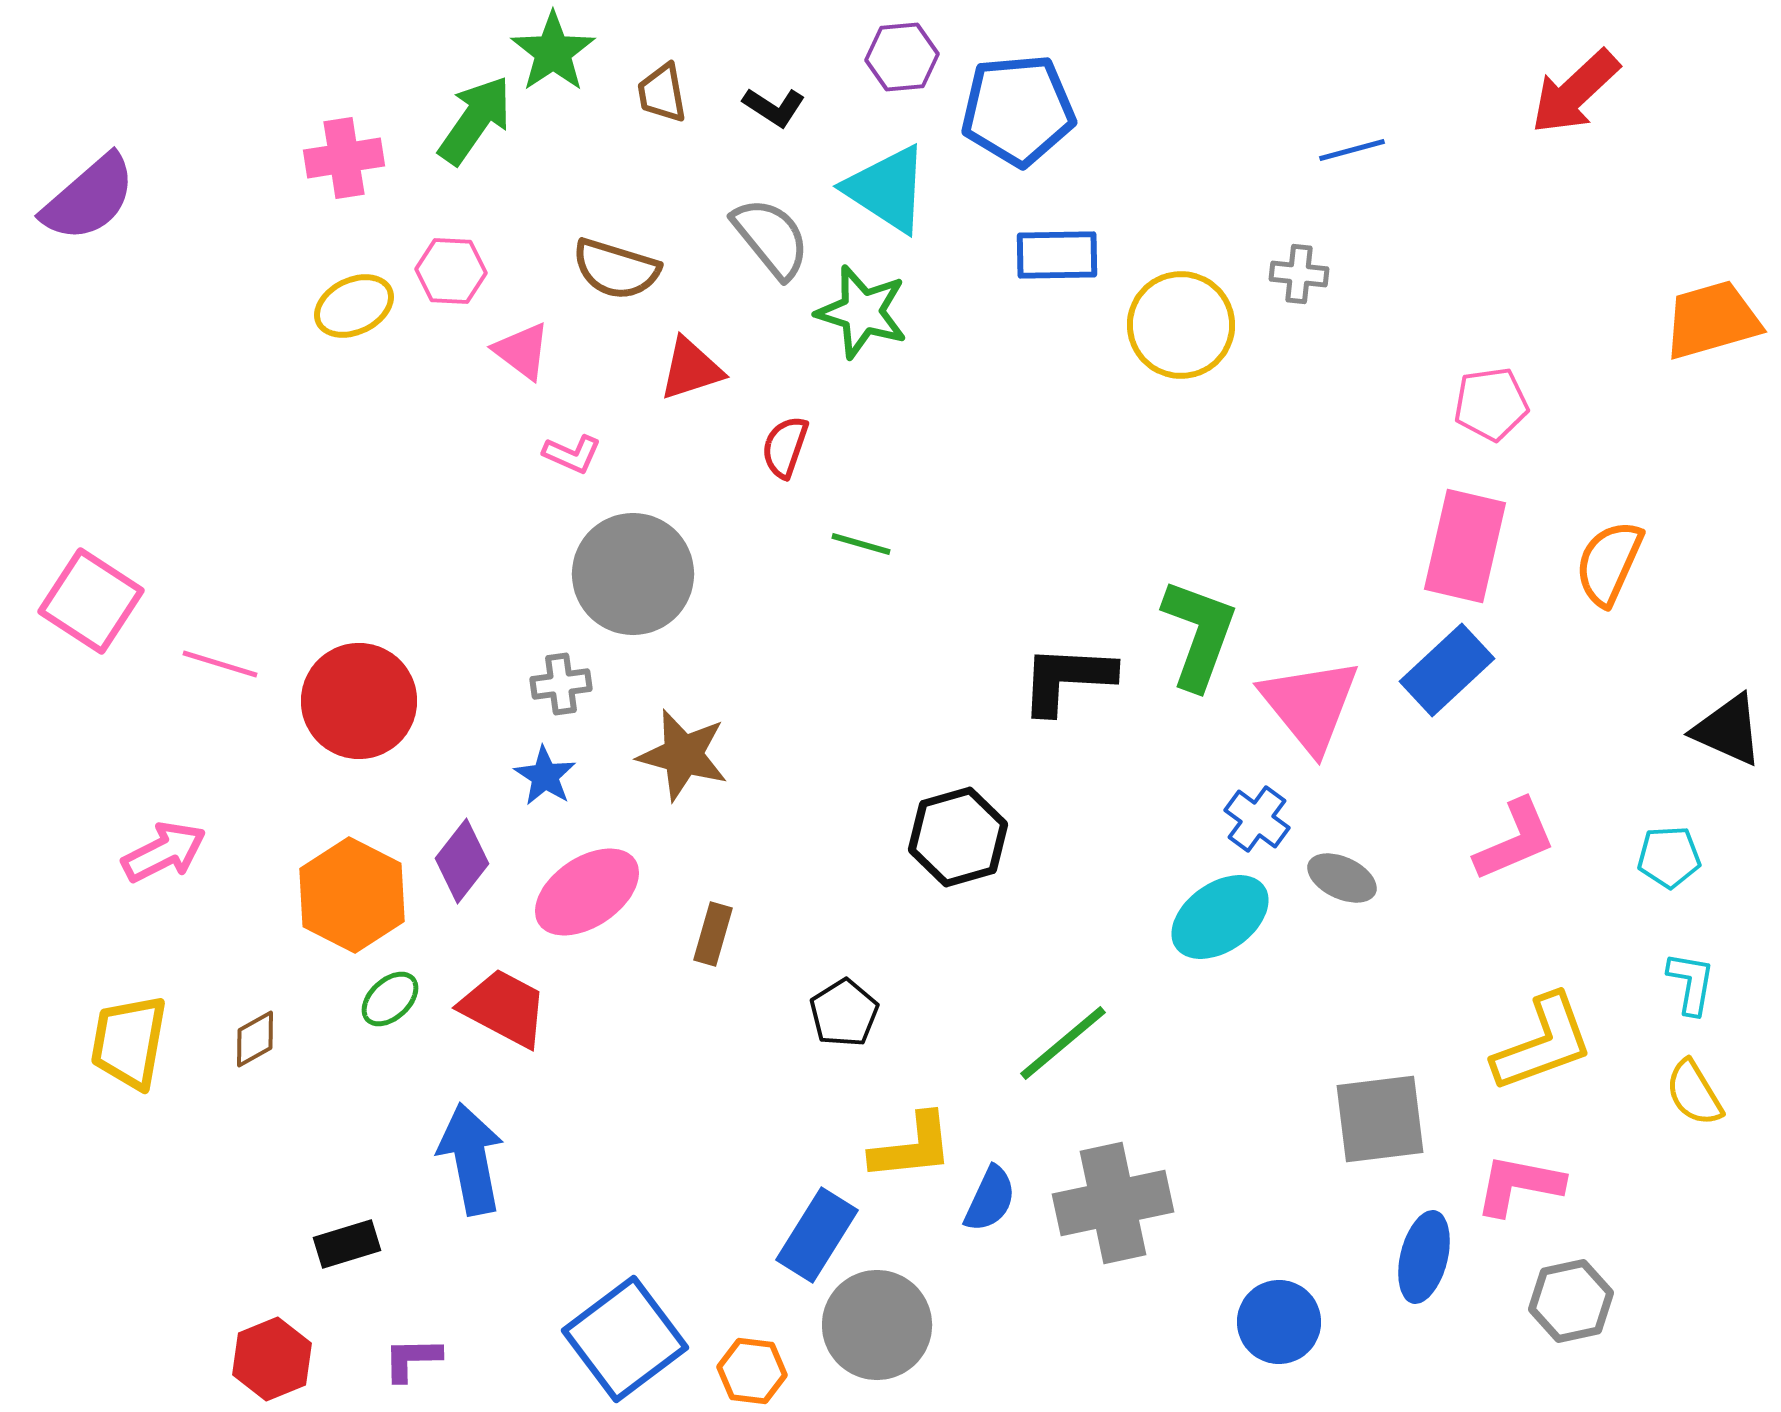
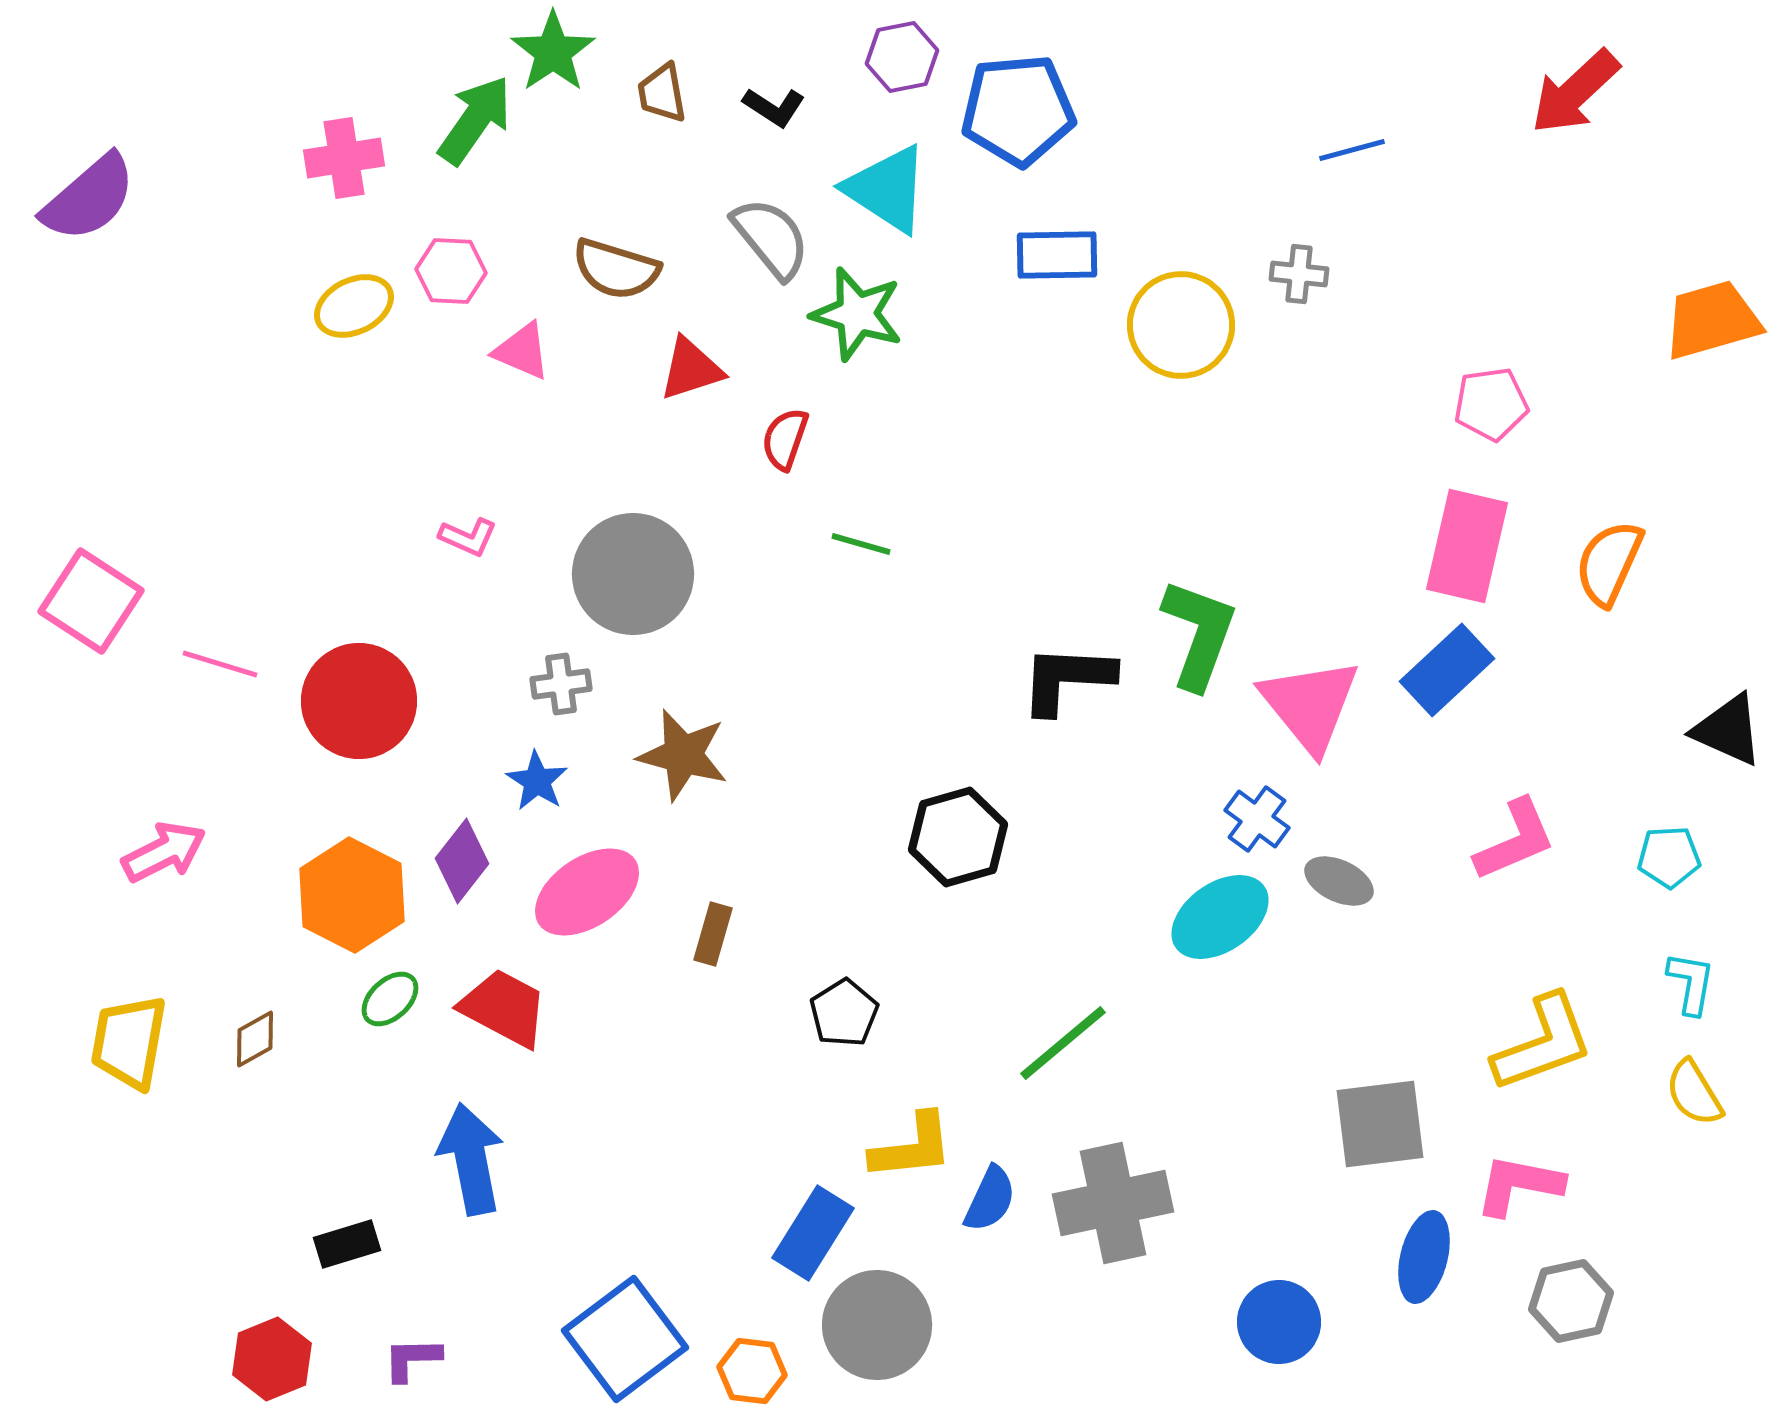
purple hexagon at (902, 57): rotated 6 degrees counterclockwise
green star at (862, 312): moved 5 px left, 2 px down
pink triangle at (522, 351): rotated 14 degrees counterclockwise
red semicircle at (785, 447): moved 8 px up
pink L-shape at (572, 454): moved 104 px left, 83 px down
pink rectangle at (1465, 546): moved 2 px right
blue star at (545, 776): moved 8 px left, 5 px down
gray ellipse at (1342, 878): moved 3 px left, 3 px down
gray square at (1380, 1119): moved 5 px down
blue rectangle at (817, 1235): moved 4 px left, 2 px up
